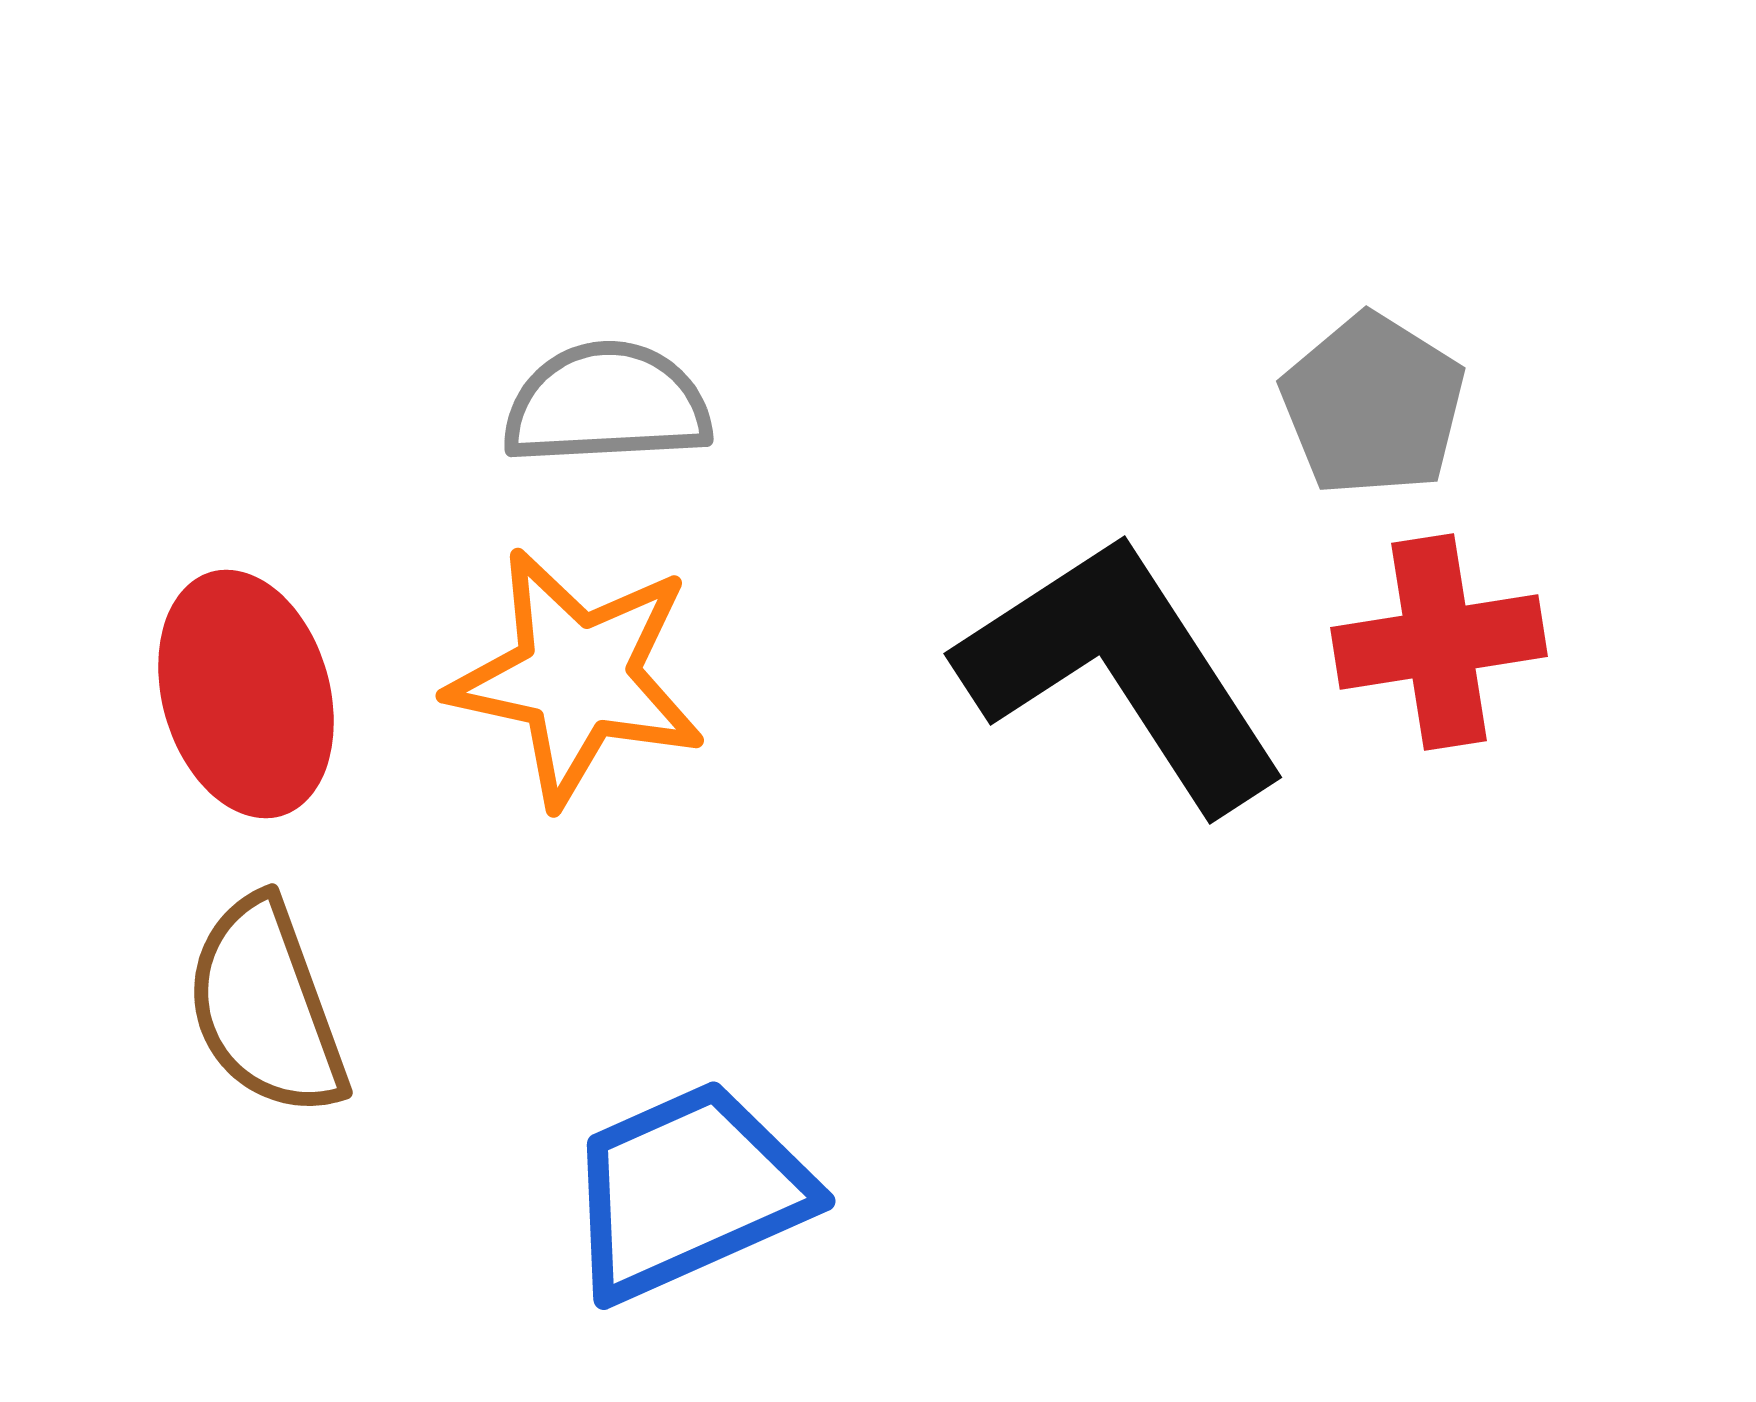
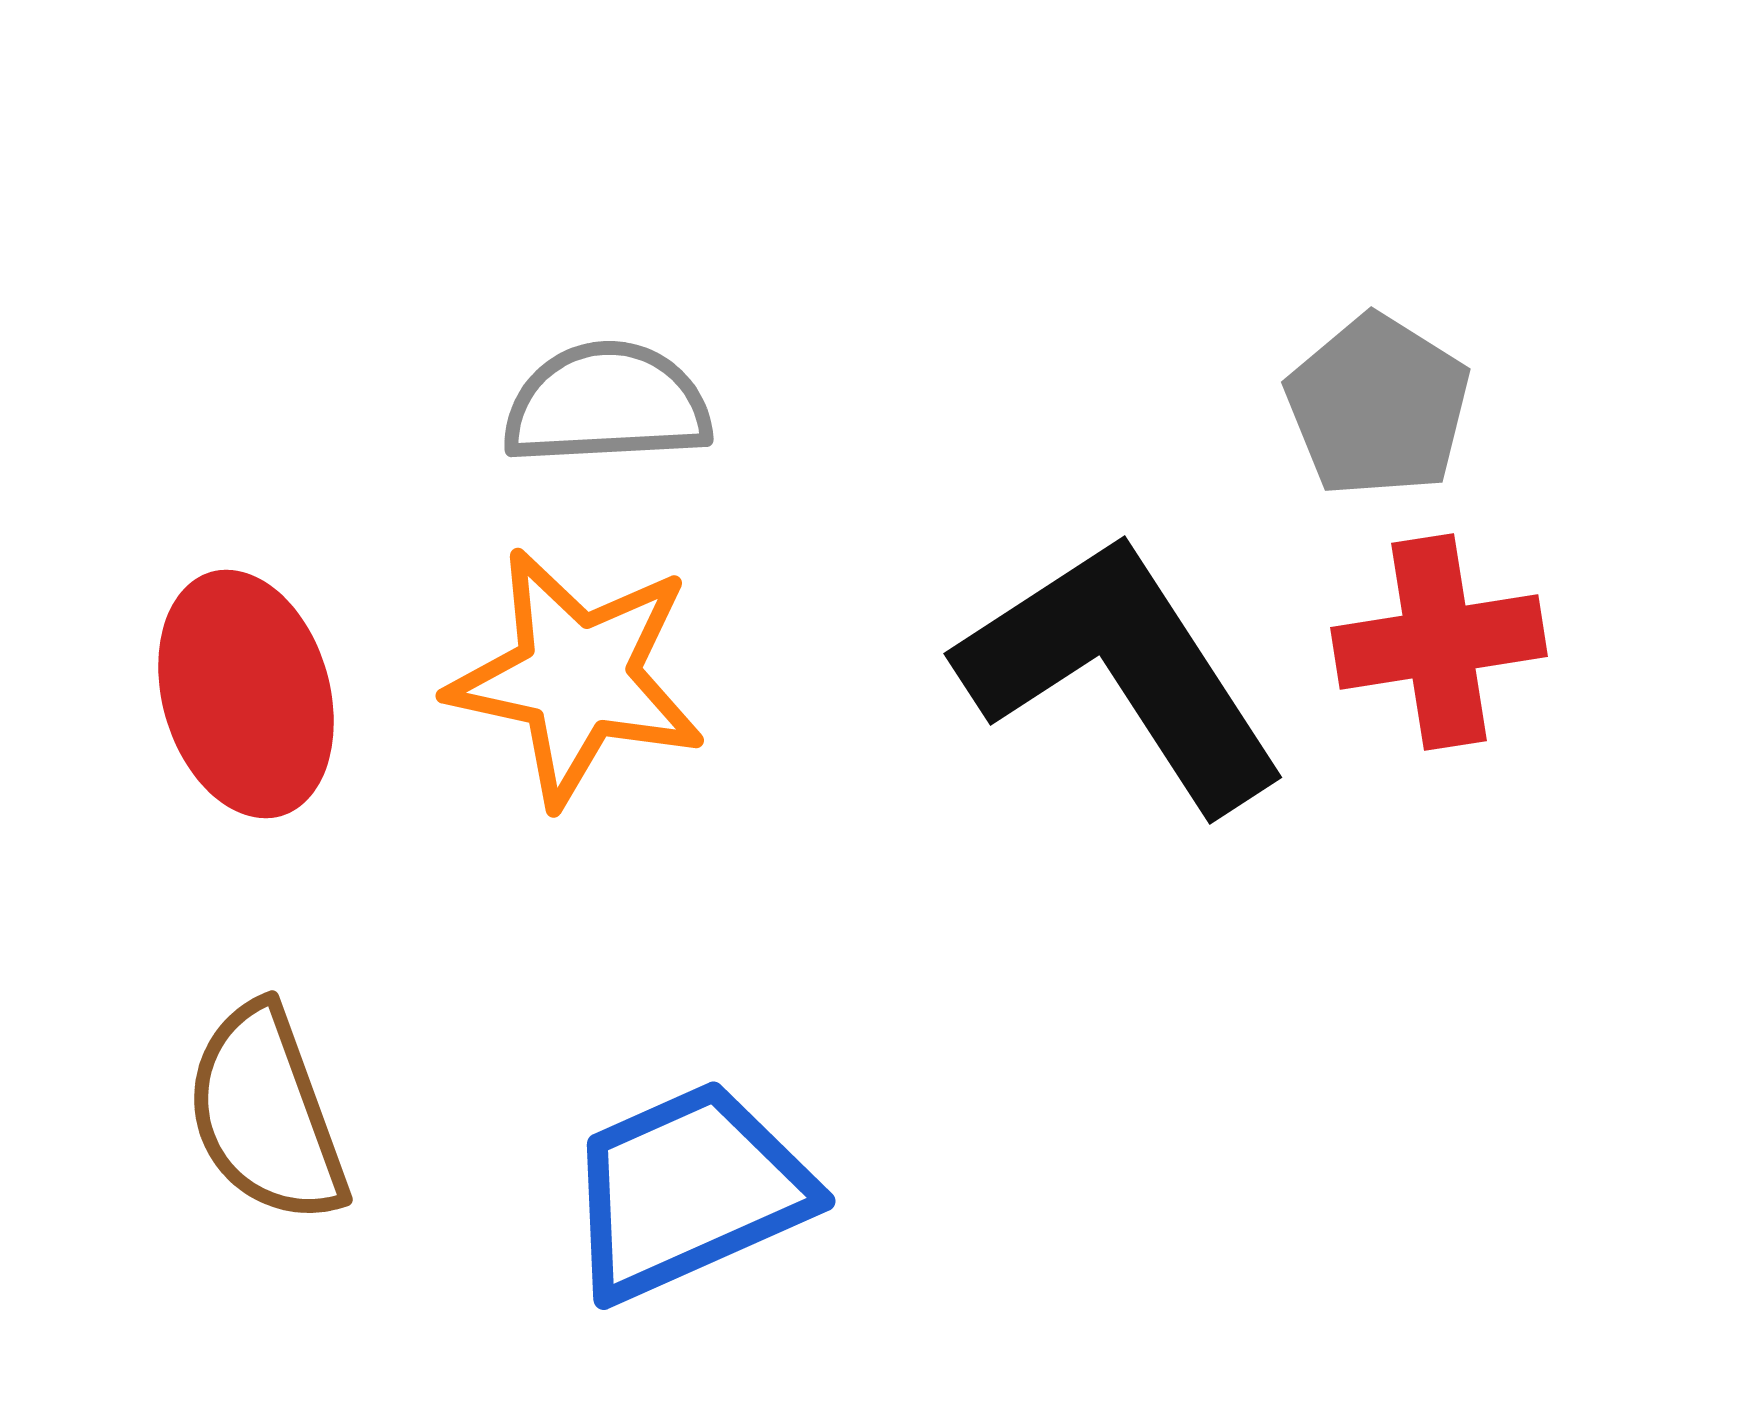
gray pentagon: moved 5 px right, 1 px down
brown semicircle: moved 107 px down
